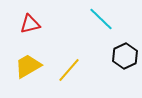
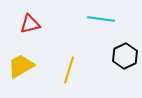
cyan line: rotated 36 degrees counterclockwise
yellow trapezoid: moved 7 px left
yellow line: rotated 24 degrees counterclockwise
